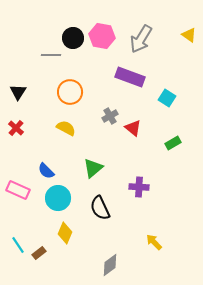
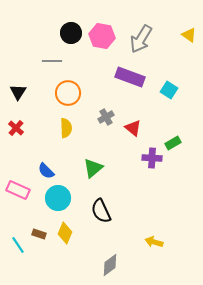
black circle: moved 2 px left, 5 px up
gray line: moved 1 px right, 6 px down
orange circle: moved 2 px left, 1 px down
cyan square: moved 2 px right, 8 px up
gray cross: moved 4 px left, 1 px down
yellow semicircle: rotated 60 degrees clockwise
purple cross: moved 13 px right, 29 px up
black semicircle: moved 1 px right, 3 px down
yellow arrow: rotated 30 degrees counterclockwise
brown rectangle: moved 19 px up; rotated 56 degrees clockwise
